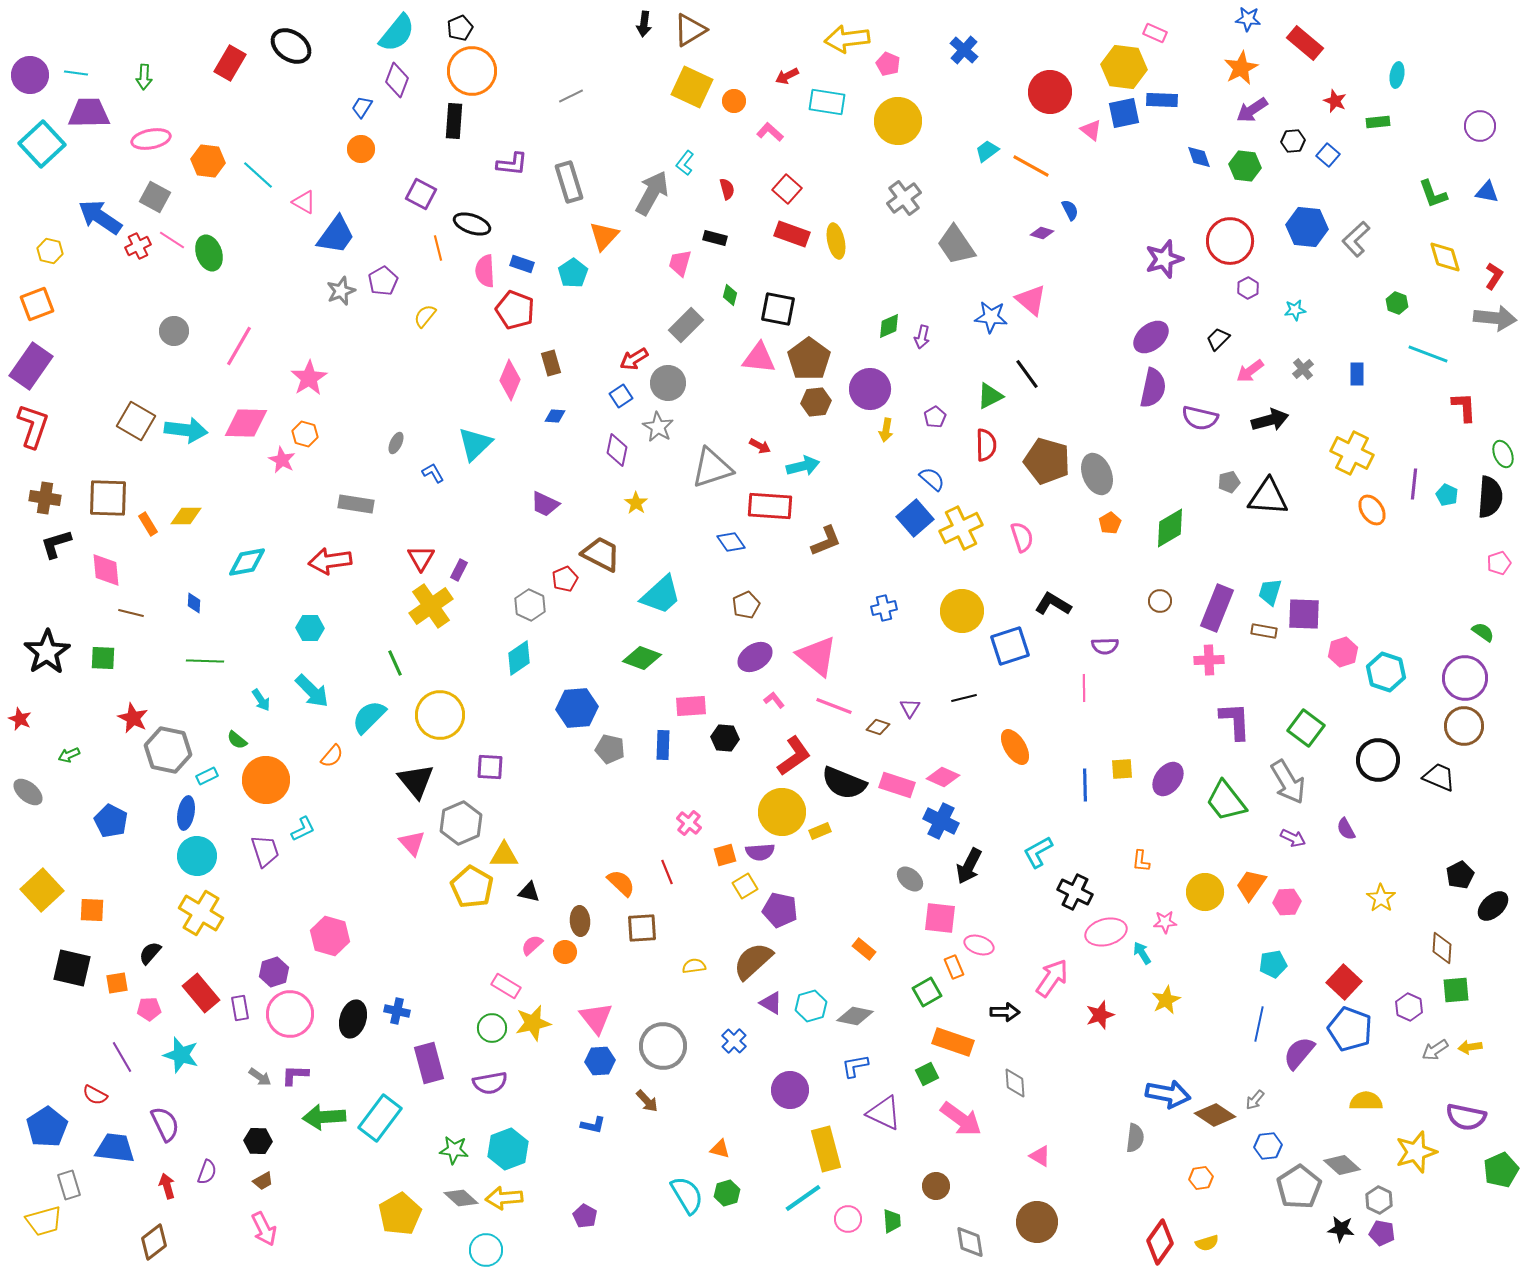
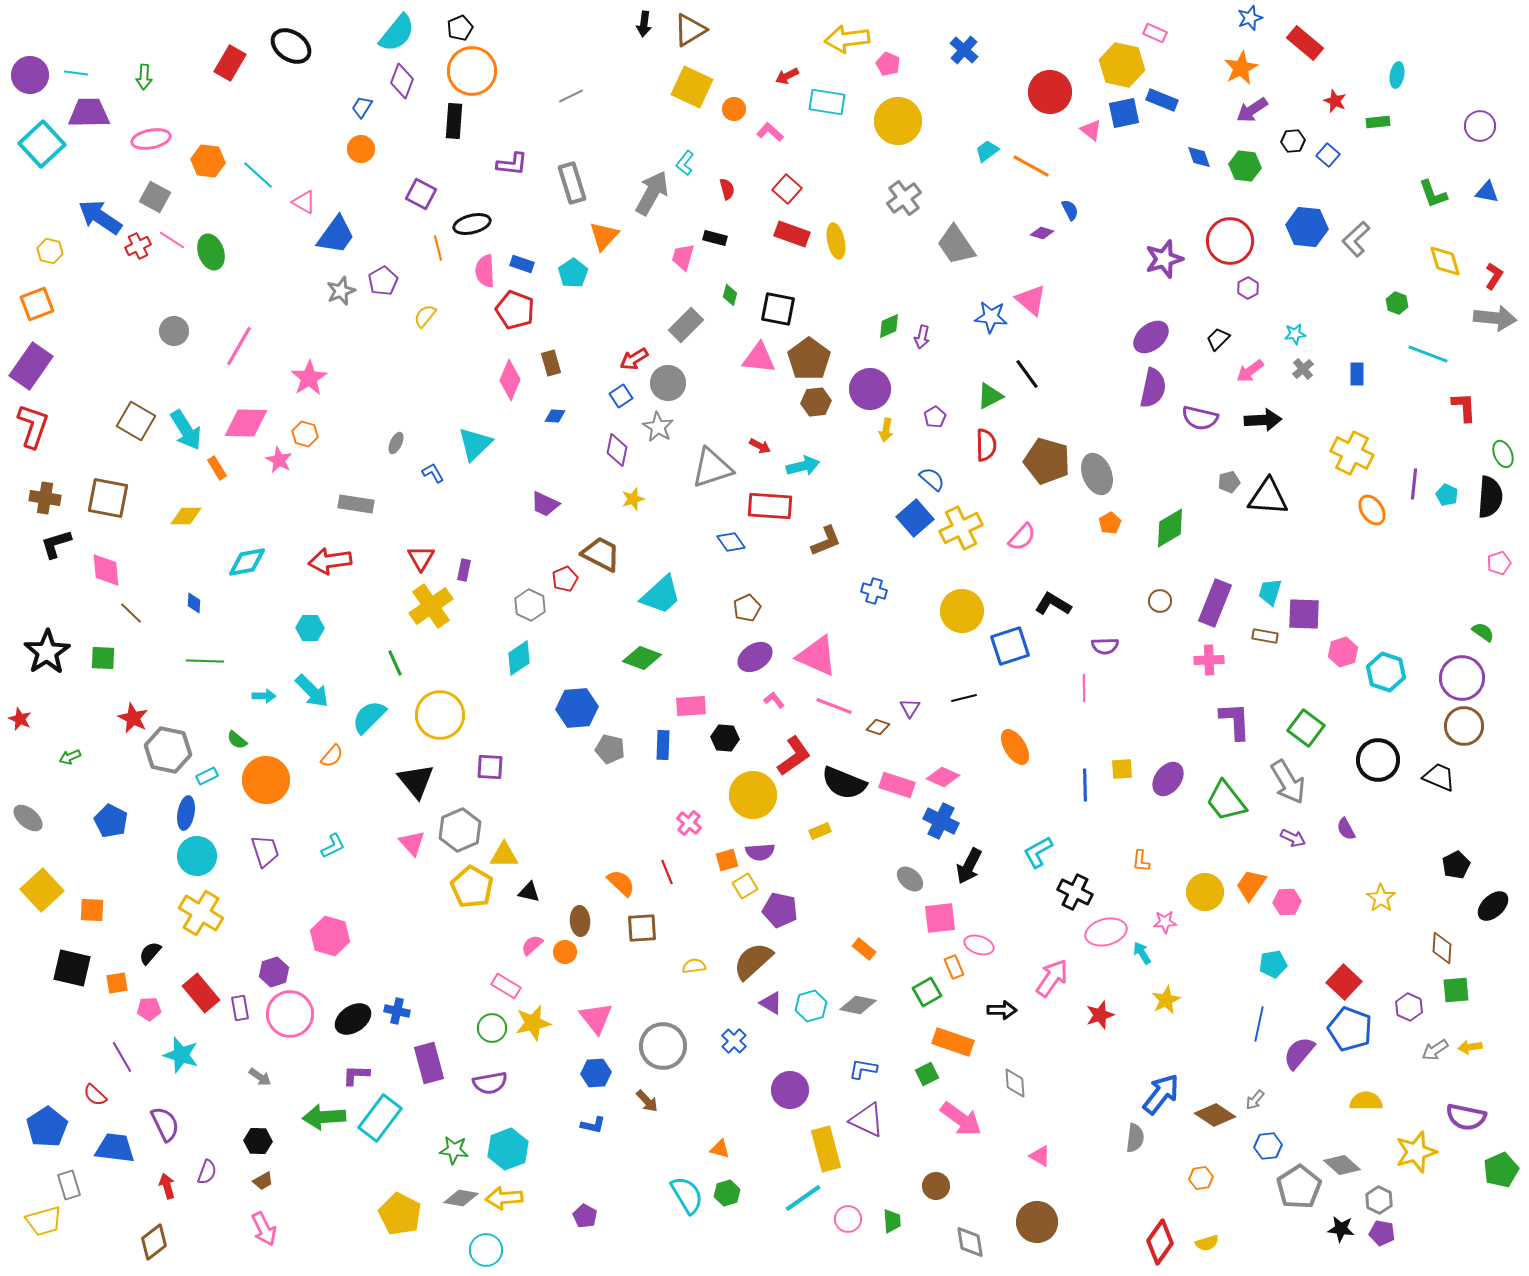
blue star at (1248, 19): moved 2 px right, 1 px up; rotated 25 degrees counterclockwise
yellow hexagon at (1124, 67): moved 2 px left, 2 px up; rotated 6 degrees clockwise
purple diamond at (397, 80): moved 5 px right, 1 px down
blue rectangle at (1162, 100): rotated 20 degrees clockwise
orange circle at (734, 101): moved 8 px down
gray rectangle at (569, 182): moved 3 px right, 1 px down
black ellipse at (472, 224): rotated 33 degrees counterclockwise
green ellipse at (209, 253): moved 2 px right, 1 px up
yellow diamond at (1445, 257): moved 4 px down
pink trapezoid at (680, 263): moved 3 px right, 6 px up
cyan star at (1295, 310): moved 24 px down
black arrow at (1270, 420): moved 7 px left; rotated 12 degrees clockwise
cyan arrow at (186, 430): rotated 51 degrees clockwise
pink star at (282, 460): moved 3 px left
brown square at (108, 498): rotated 9 degrees clockwise
yellow star at (636, 503): moved 3 px left, 4 px up; rotated 20 degrees clockwise
orange rectangle at (148, 524): moved 69 px right, 56 px up
pink semicircle at (1022, 537): rotated 60 degrees clockwise
purple rectangle at (459, 570): moved 5 px right; rotated 15 degrees counterclockwise
brown pentagon at (746, 605): moved 1 px right, 3 px down
blue cross at (884, 608): moved 10 px left, 17 px up; rotated 30 degrees clockwise
purple rectangle at (1217, 608): moved 2 px left, 5 px up
brown line at (131, 613): rotated 30 degrees clockwise
brown rectangle at (1264, 631): moved 1 px right, 5 px down
pink triangle at (817, 656): rotated 15 degrees counterclockwise
purple circle at (1465, 678): moved 3 px left
cyan arrow at (261, 700): moved 3 px right, 4 px up; rotated 55 degrees counterclockwise
green arrow at (69, 755): moved 1 px right, 2 px down
gray ellipse at (28, 792): moved 26 px down
yellow circle at (782, 812): moved 29 px left, 17 px up
gray hexagon at (461, 823): moved 1 px left, 7 px down
cyan L-shape at (303, 829): moved 30 px right, 17 px down
orange square at (725, 855): moved 2 px right, 5 px down
black pentagon at (1460, 875): moved 4 px left, 10 px up
pink square at (940, 918): rotated 12 degrees counterclockwise
black arrow at (1005, 1012): moved 3 px left, 2 px up
gray diamond at (855, 1016): moved 3 px right, 11 px up
black ellipse at (353, 1019): rotated 39 degrees clockwise
blue hexagon at (600, 1061): moved 4 px left, 12 px down
blue L-shape at (855, 1066): moved 8 px right, 3 px down; rotated 20 degrees clockwise
purple L-shape at (295, 1075): moved 61 px right
blue arrow at (1168, 1094): moved 7 px left; rotated 63 degrees counterclockwise
red semicircle at (95, 1095): rotated 15 degrees clockwise
purple triangle at (884, 1113): moved 17 px left, 7 px down
gray diamond at (461, 1198): rotated 32 degrees counterclockwise
yellow pentagon at (400, 1214): rotated 15 degrees counterclockwise
